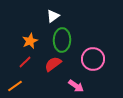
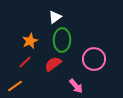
white triangle: moved 2 px right, 1 px down
pink circle: moved 1 px right
pink arrow: rotated 14 degrees clockwise
